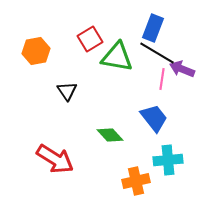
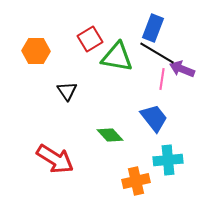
orange hexagon: rotated 12 degrees clockwise
